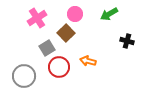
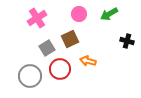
pink circle: moved 4 px right
brown square: moved 4 px right, 6 px down; rotated 18 degrees clockwise
red circle: moved 1 px right, 2 px down
gray circle: moved 6 px right
